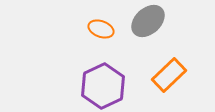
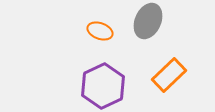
gray ellipse: rotated 24 degrees counterclockwise
orange ellipse: moved 1 px left, 2 px down
